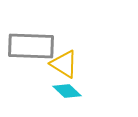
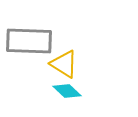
gray rectangle: moved 2 px left, 5 px up
